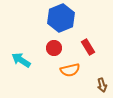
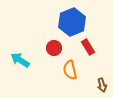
blue hexagon: moved 11 px right, 4 px down
cyan arrow: moved 1 px left
orange semicircle: rotated 90 degrees clockwise
